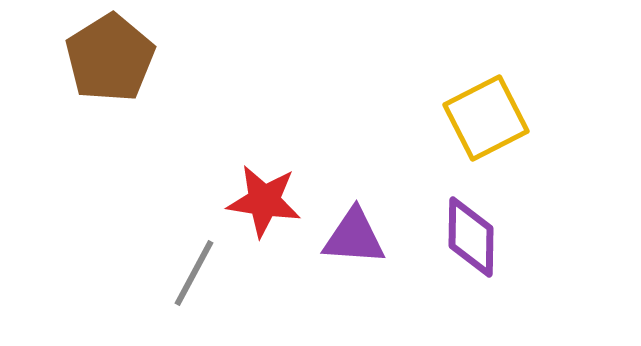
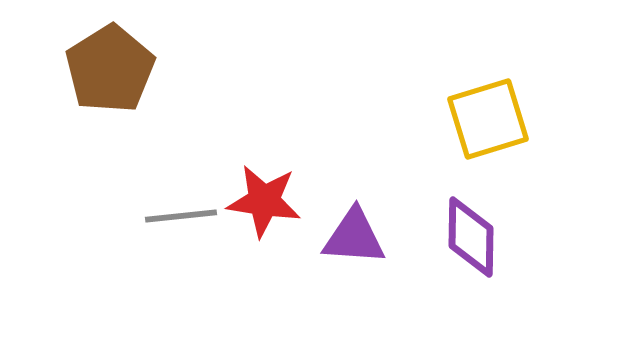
brown pentagon: moved 11 px down
yellow square: moved 2 px right, 1 px down; rotated 10 degrees clockwise
gray line: moved 13 px left, 57 px up; rotated 56 degrees clockwise
